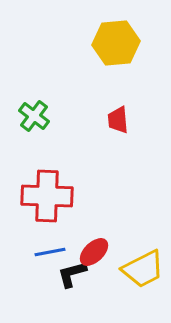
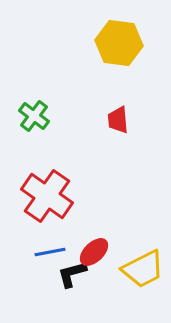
yellow hexagon: moved 3 px right; rotated 12 degrees clockwise
red cross: rotated 33 degrees clockwise
